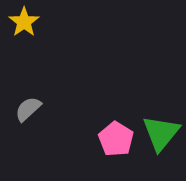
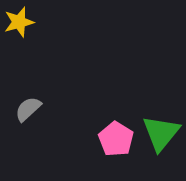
yellow star: moved 5 px left; rotated 20 degrees clockwise
